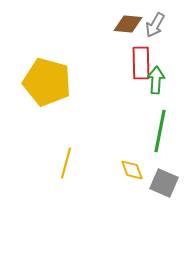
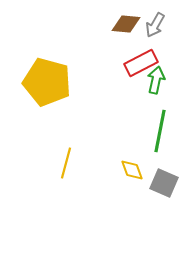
brown diamond: moved 2 px left
red rectangle: rotated 64 degrees clockwise
green arrow: rotated 8 degrees clockwise
